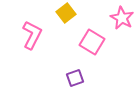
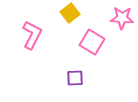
yellow square: moved 4 px right
pink star: rotated 25 degrees counterclockwise
purple square: rotated 18 degrees clockwise
